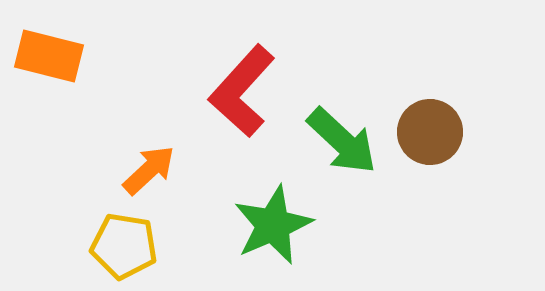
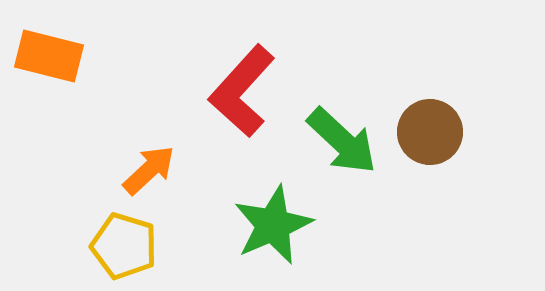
yellow pentagon: rotated 8 degrees clockwise
